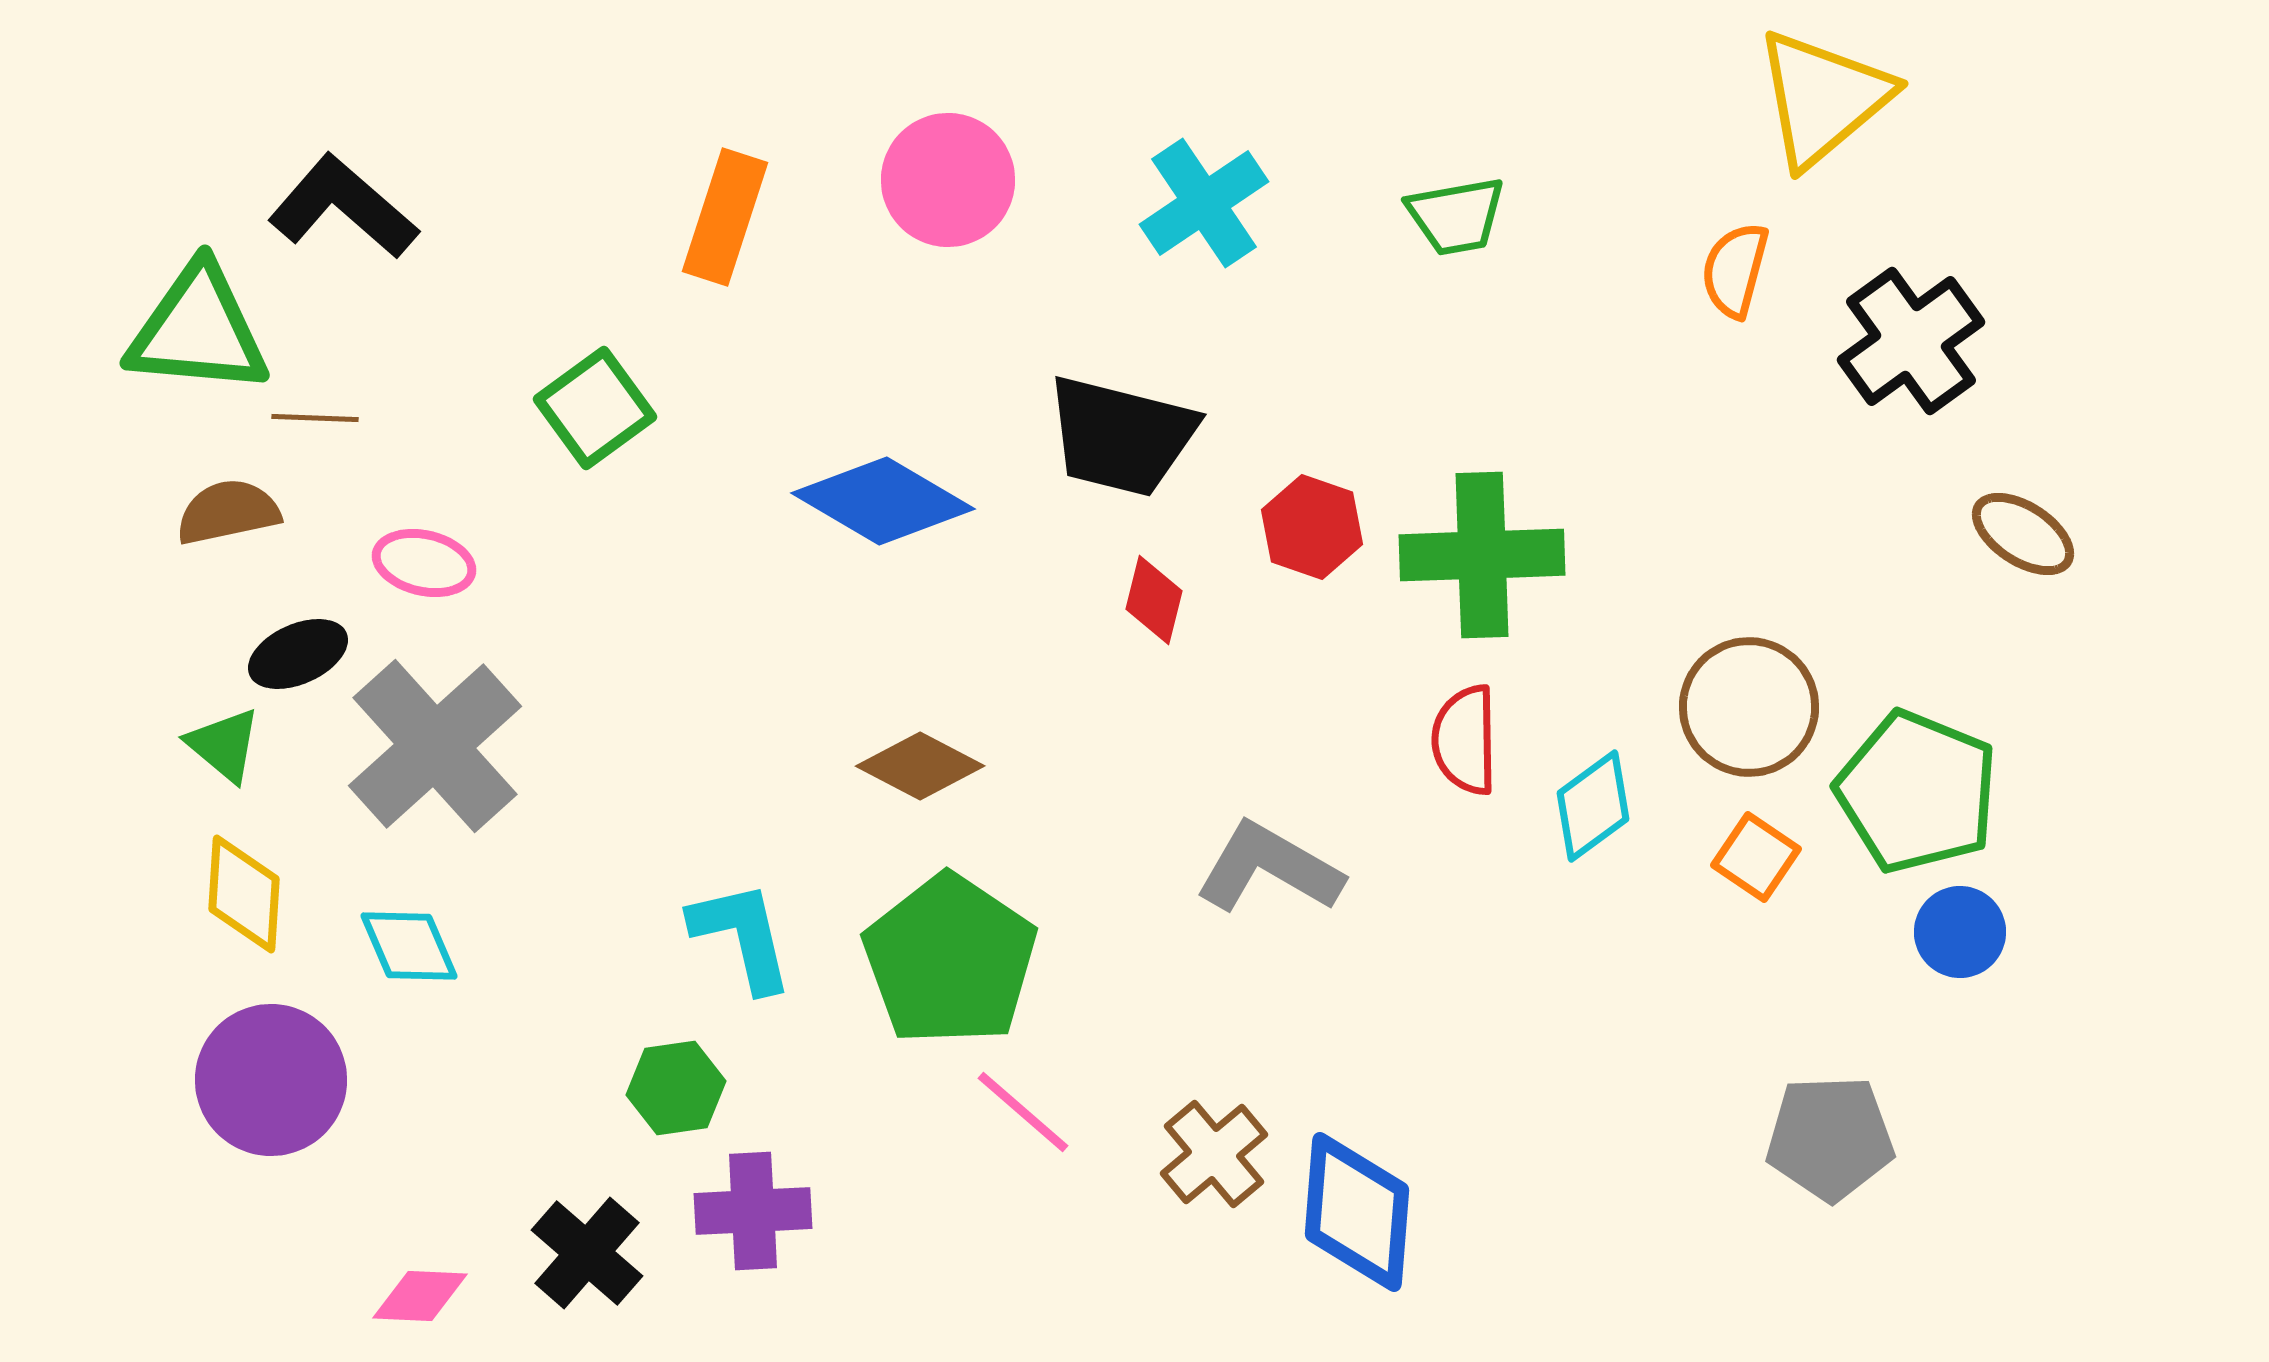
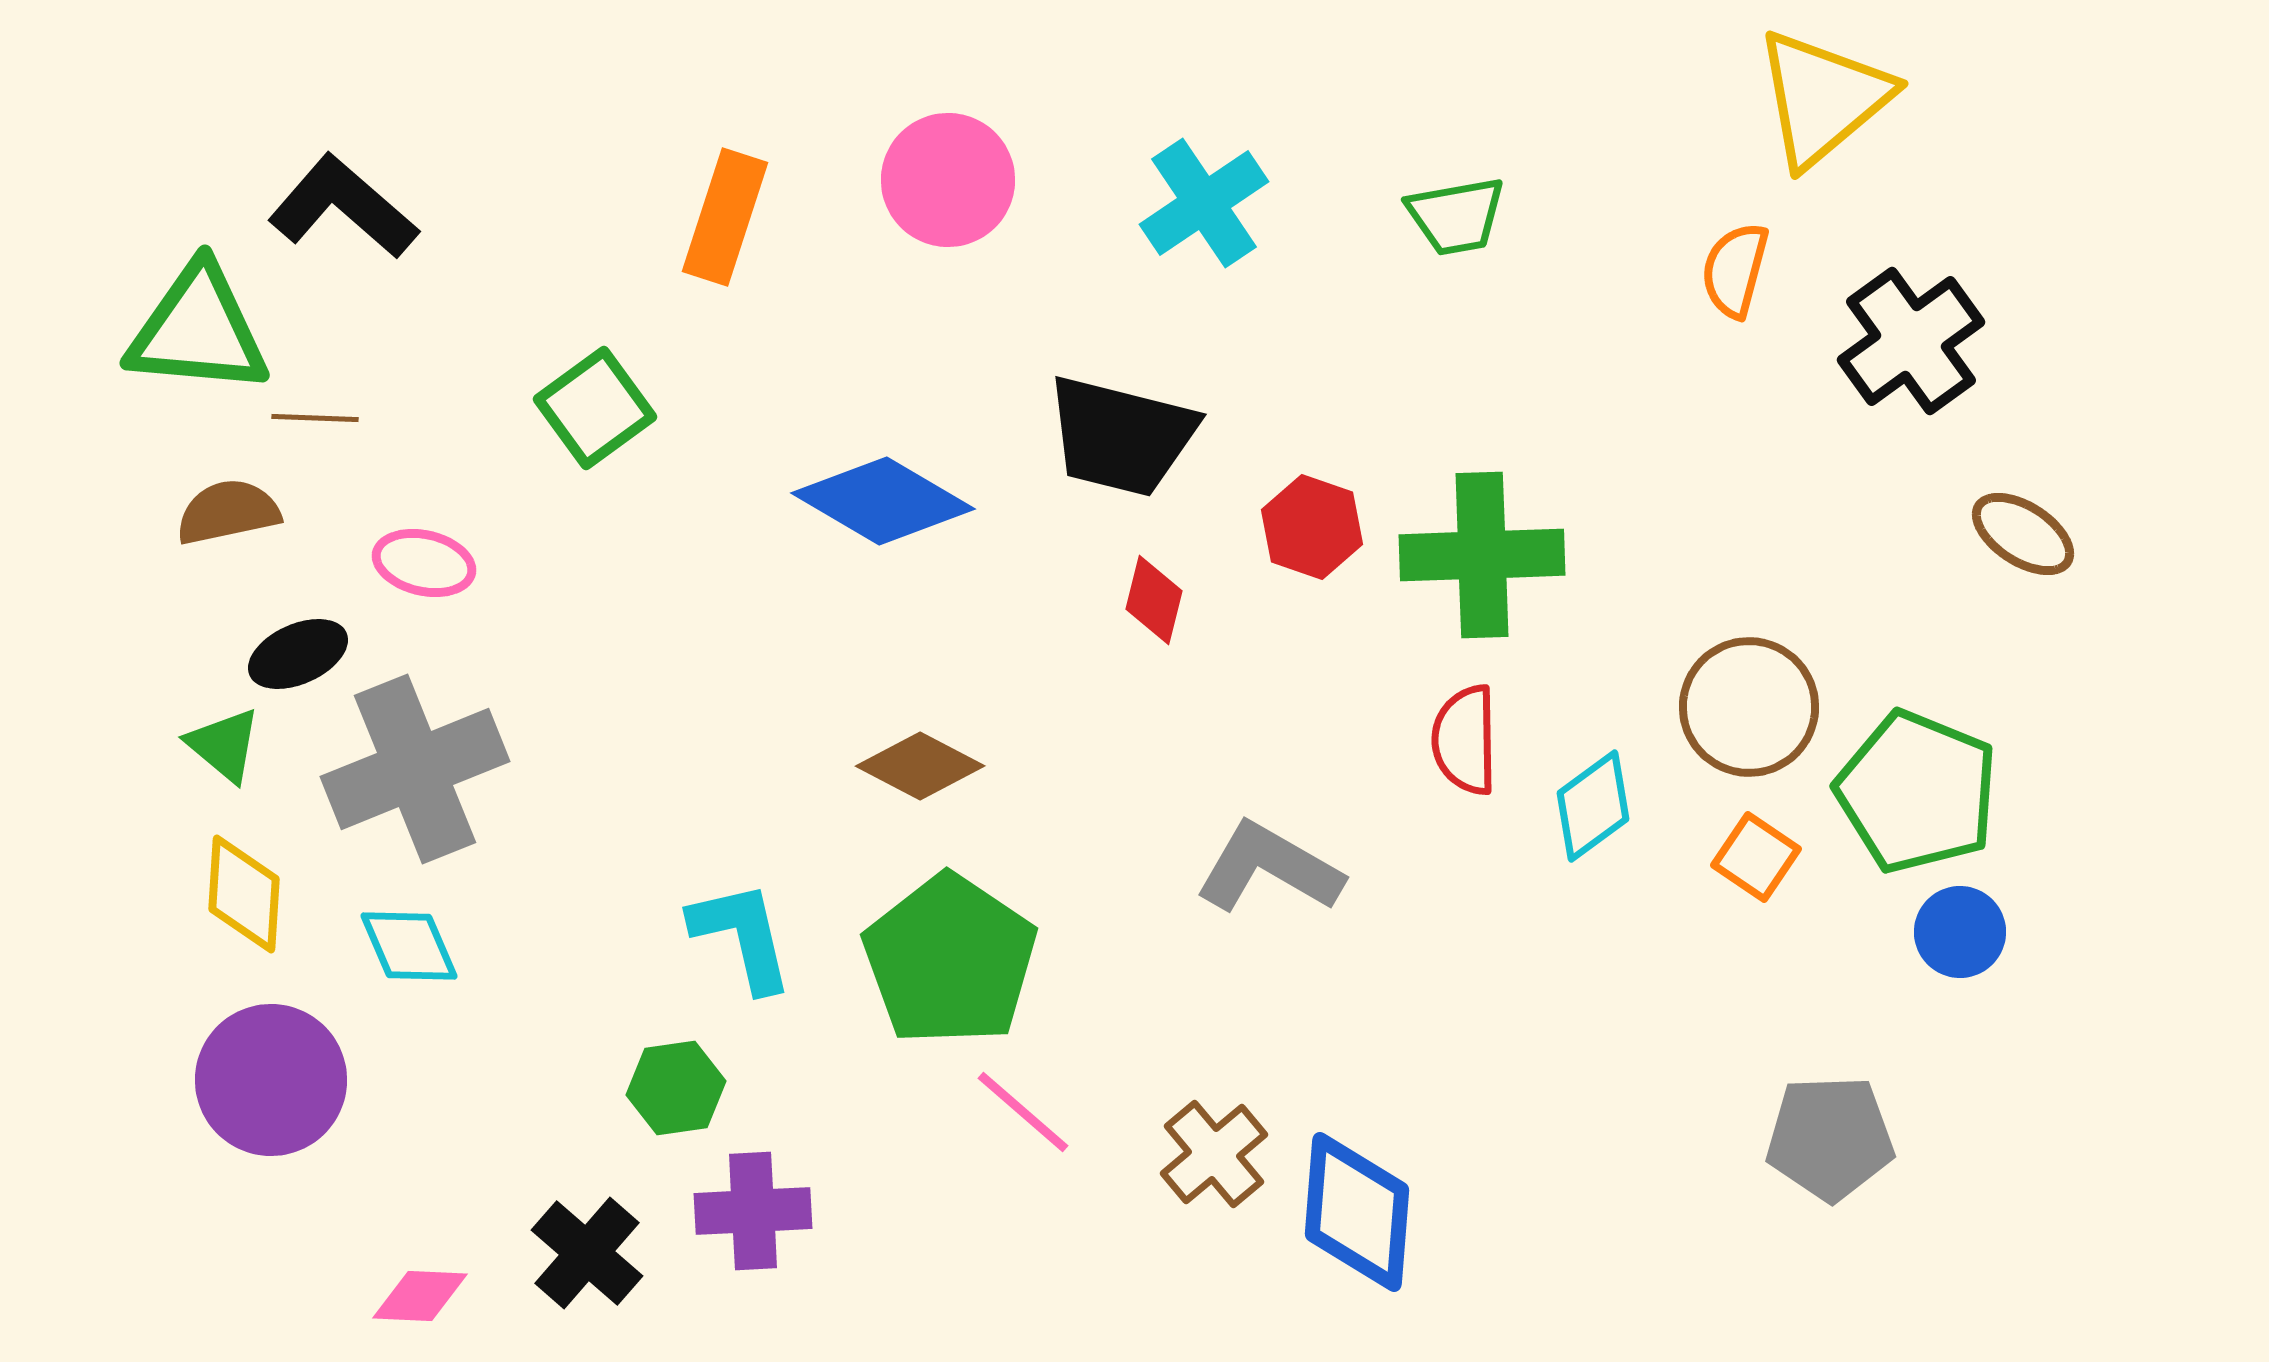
gray cross at (435, 746): moved 20 px left, 23 px down; rotated 20 degrees clockwise
